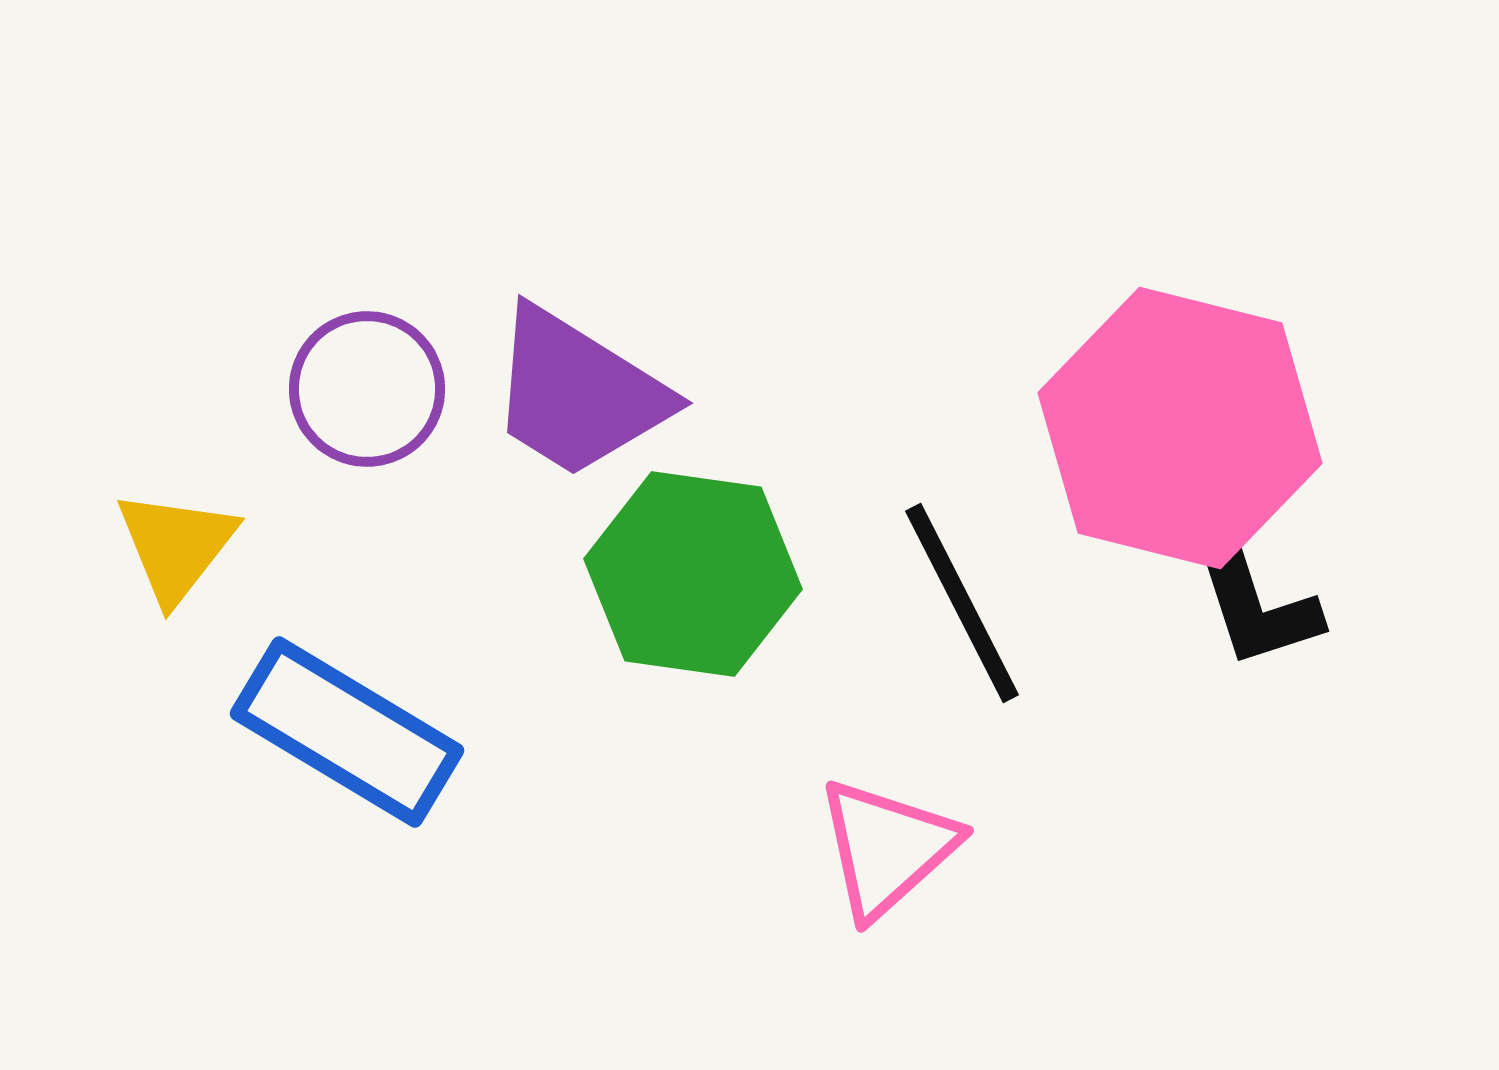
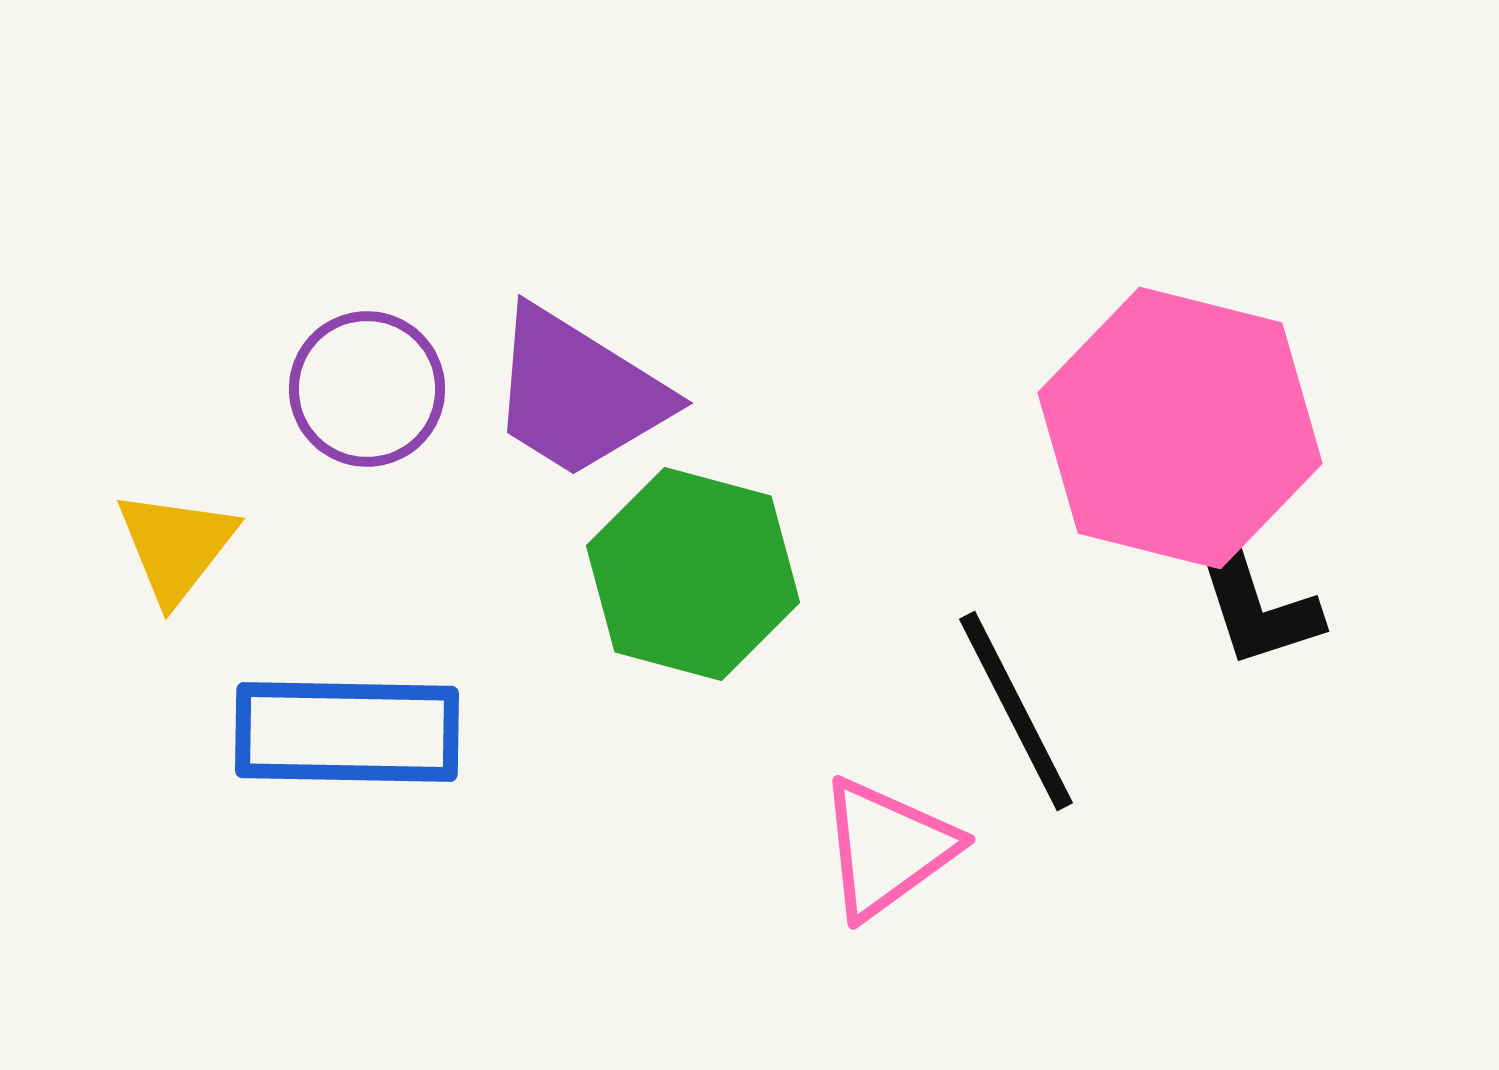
green hexagon: rotated 7 degrees clockwise
black line: moved 54 px right, 108 px down
blue rectangle: rotated 30 degrees counterclockwise
pink triangle: rotated 6 degrees clockwise
